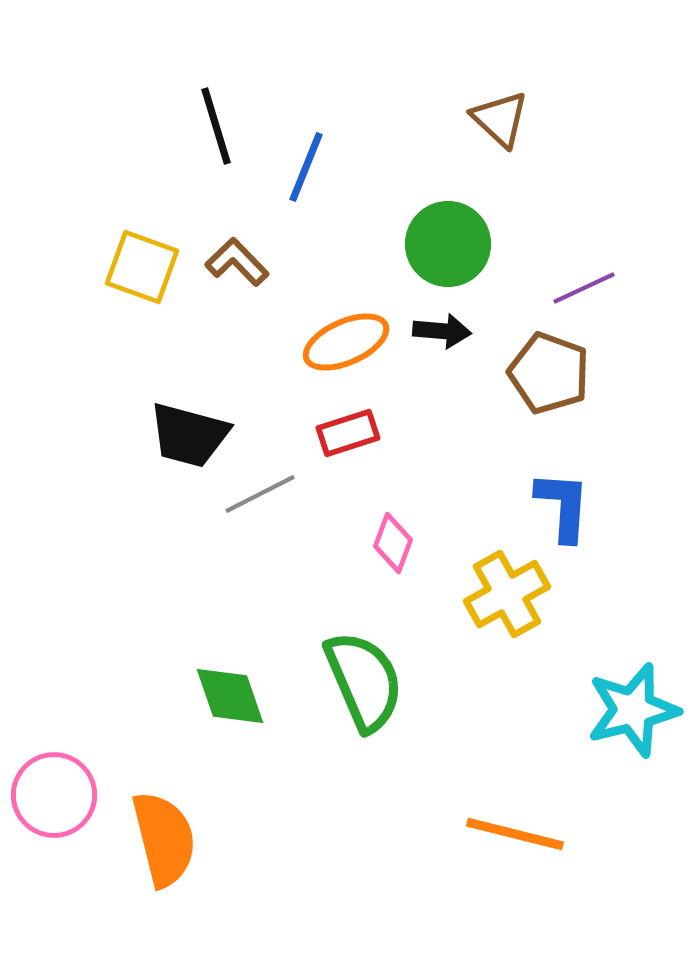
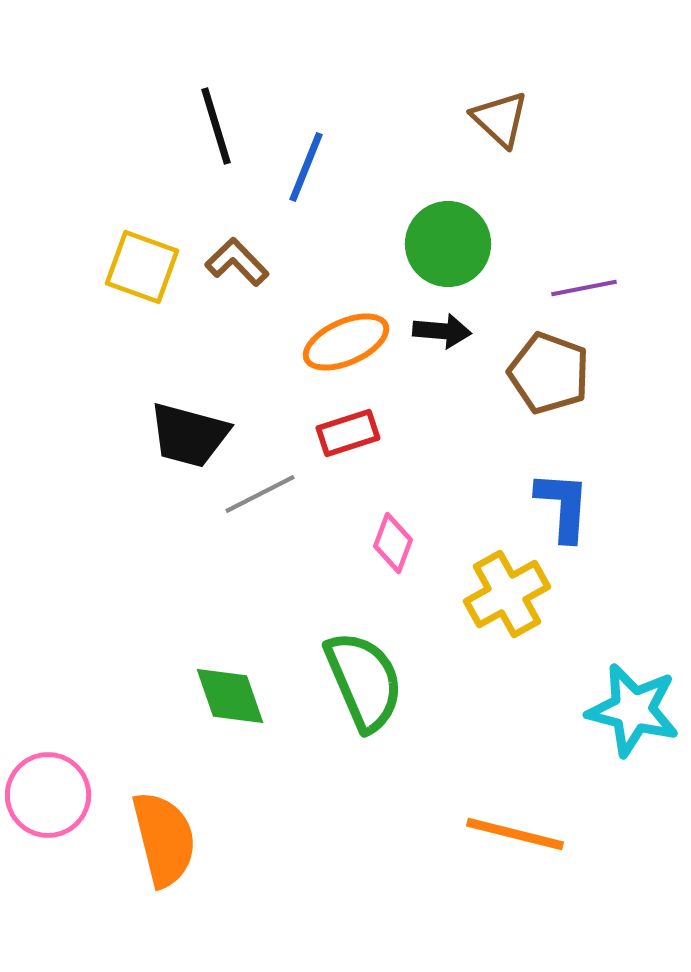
purple line: rotated 14 degrees clockwise
cyan star: rotated 28 degrees clockwise
pink circle: moved 6 px left
